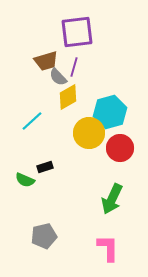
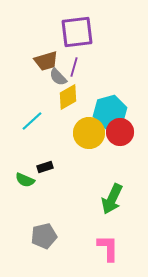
red circle: moved 16 px up
